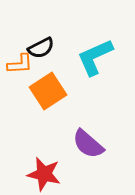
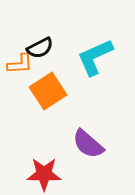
black semicircle: moved 1 px left
red star: rotated 12 degrees counterclockwise
